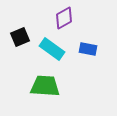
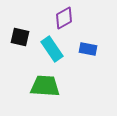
black square: rotated 36 degrees clockwise
cyan rectangle: rotated 20 degrees clockwise
